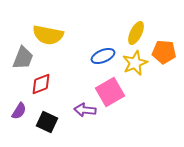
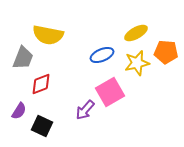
yellow ellipse: rotated 35 degrees clockwise
orange pentagon: moved 2 px right
blue ellipse: moved 1 px left, 1 px up
yellow star: moved 2 px right; rotated 10 degrees clockwise
purple arrow: rotated 55 degrees counterclockwise
black square: moved 5 px left, 4 px down
